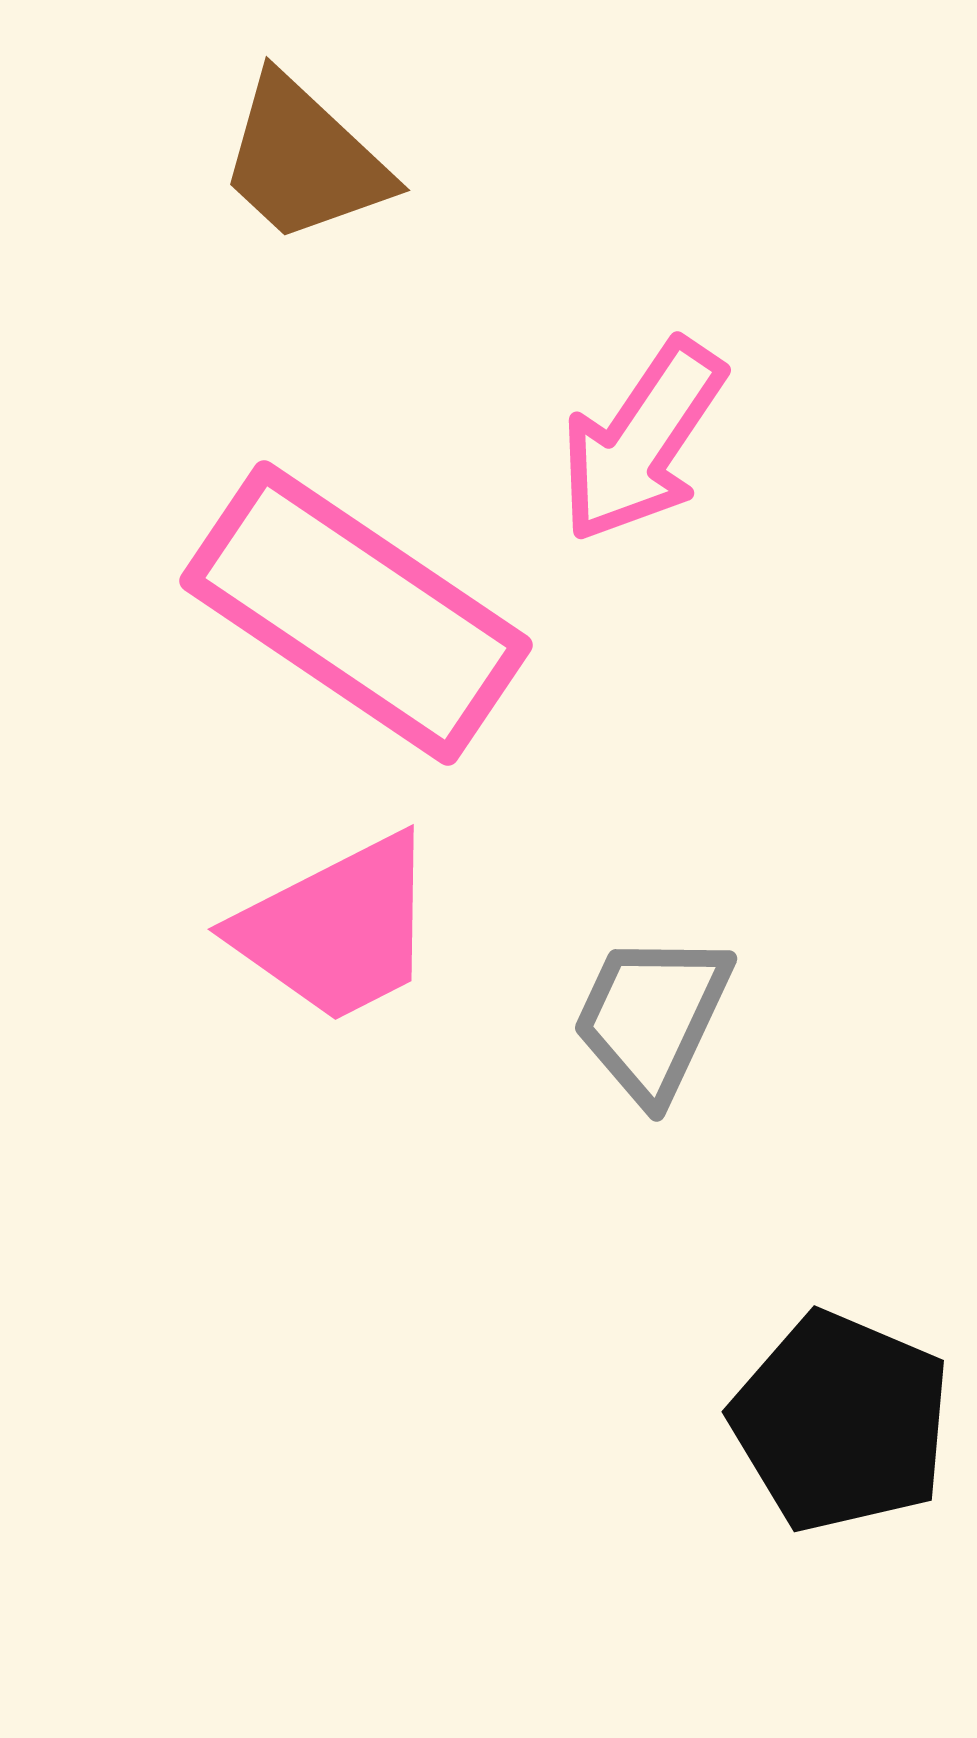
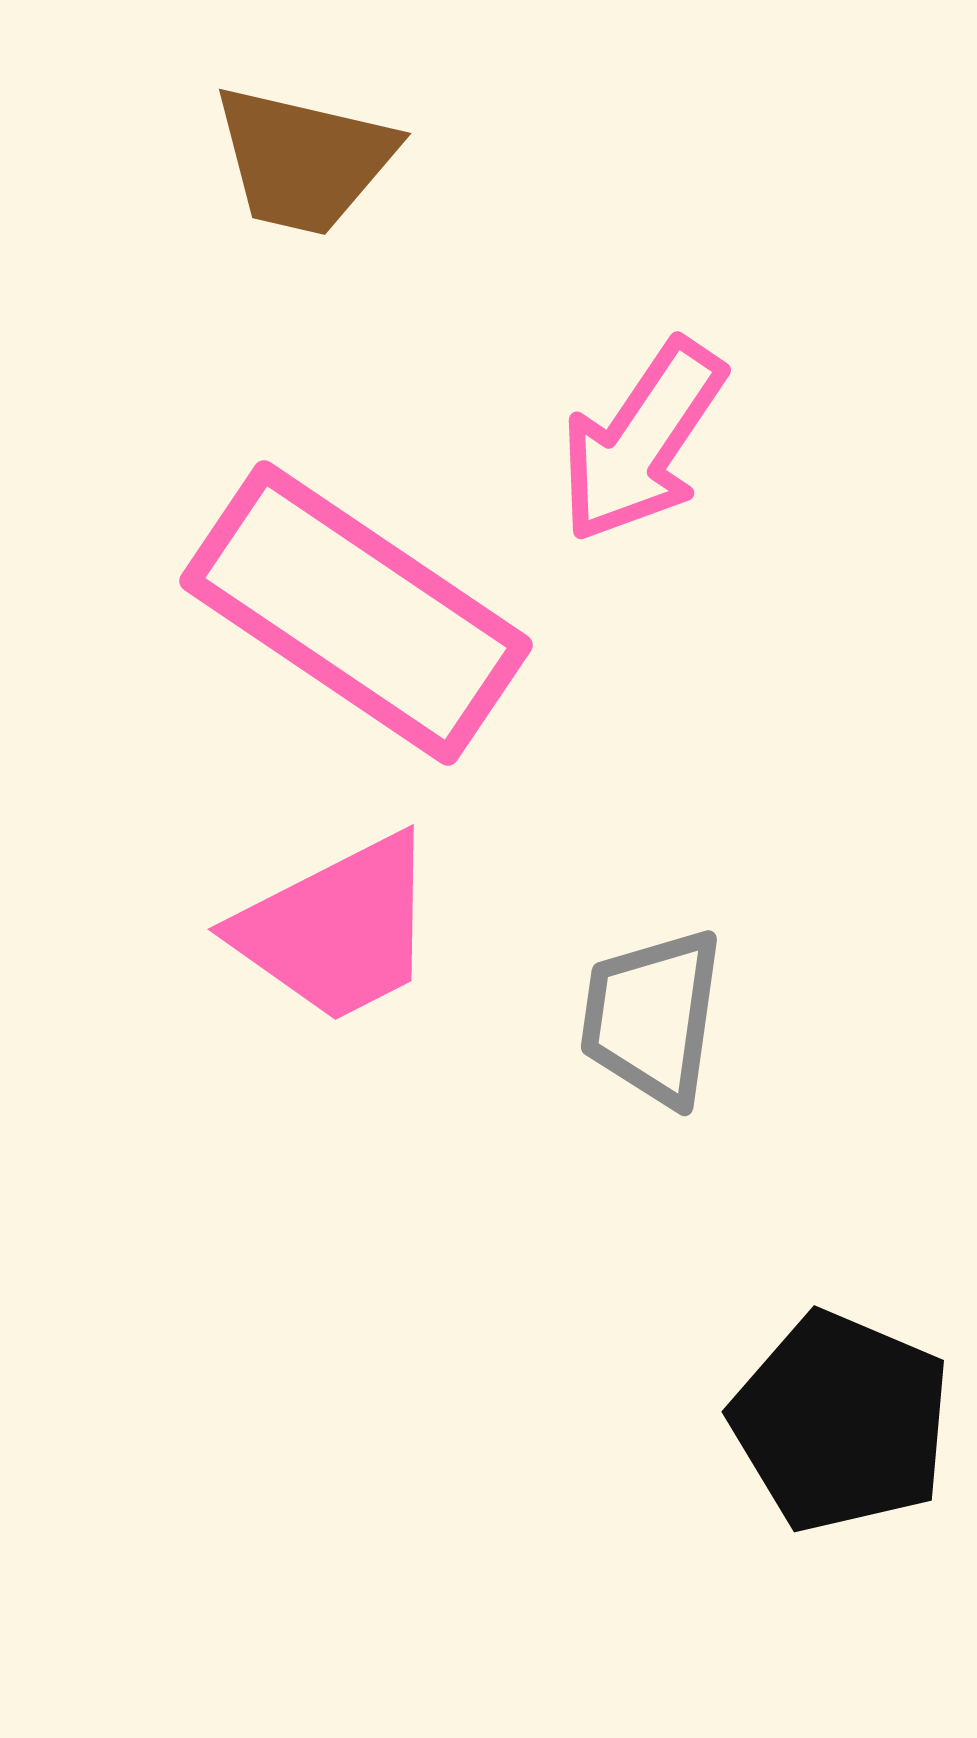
brown trapezoid: rotated 30 degrees counterclockwise
gray trapezoid: rotated 17 degrees counterclockwise
